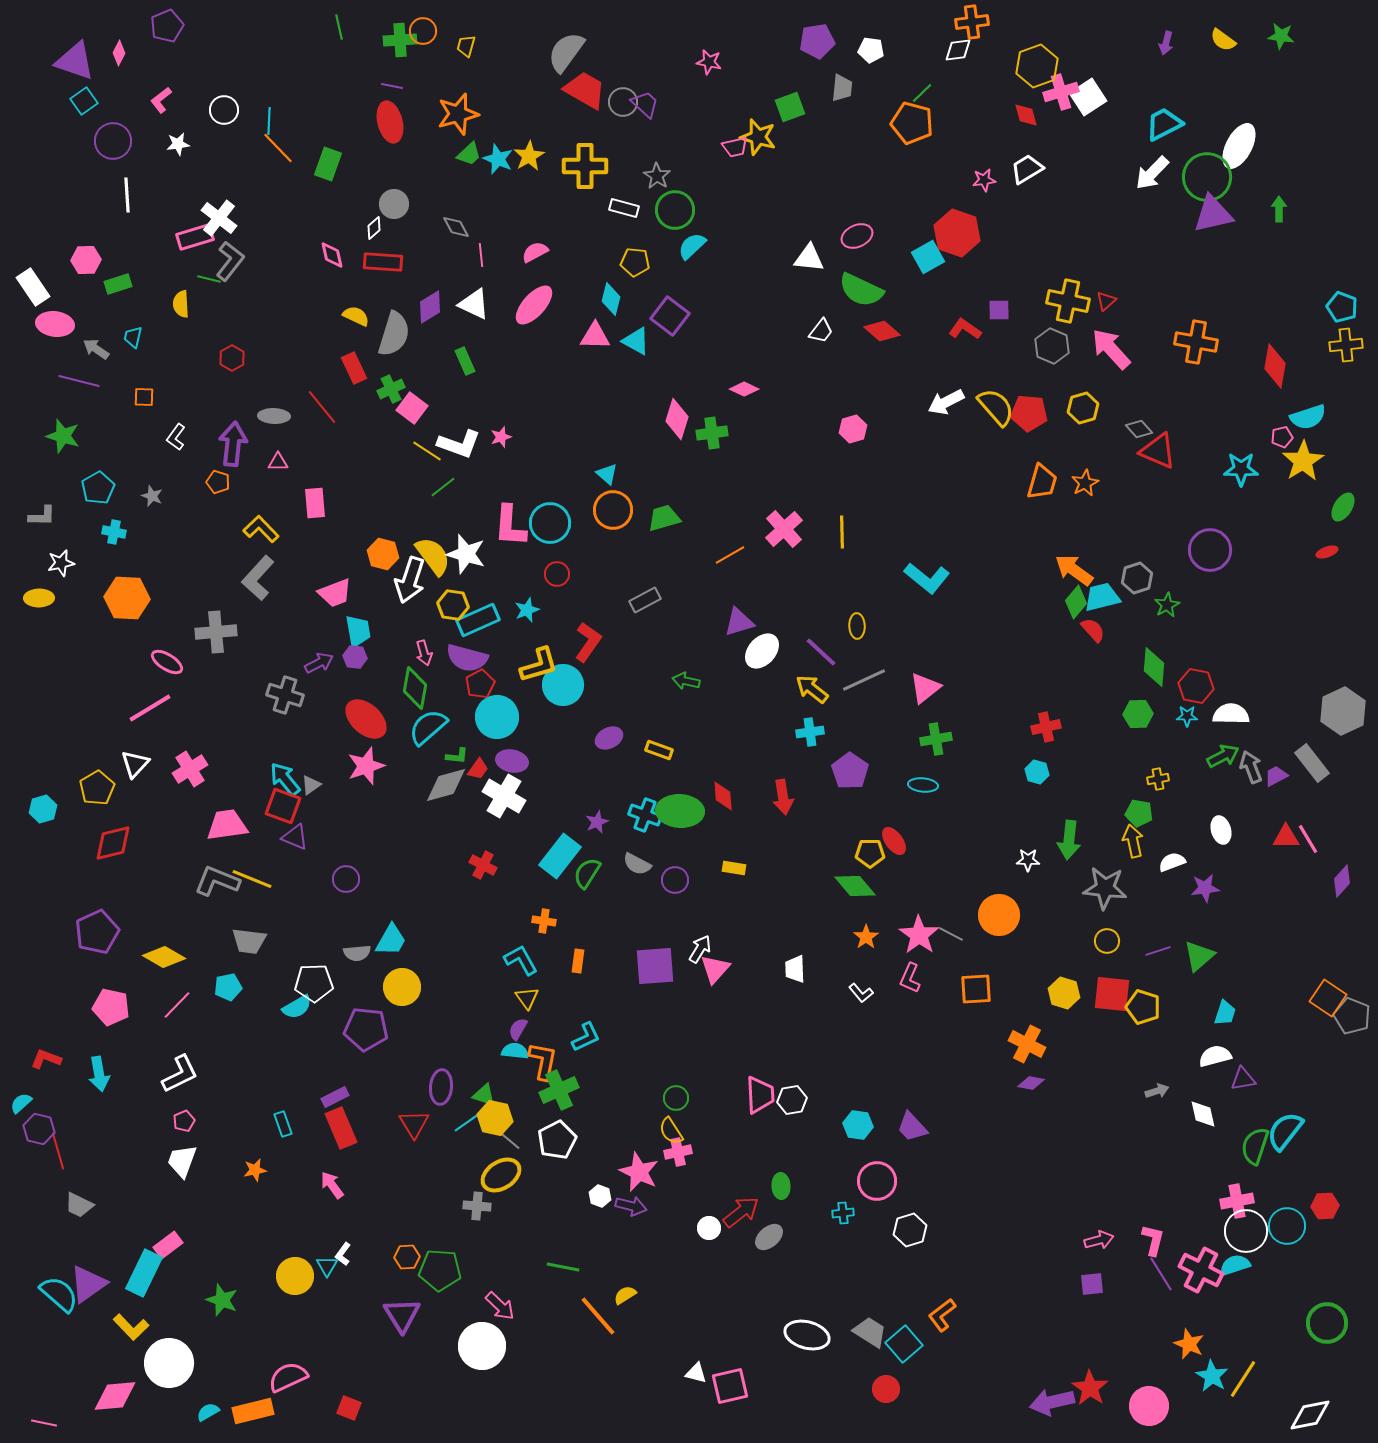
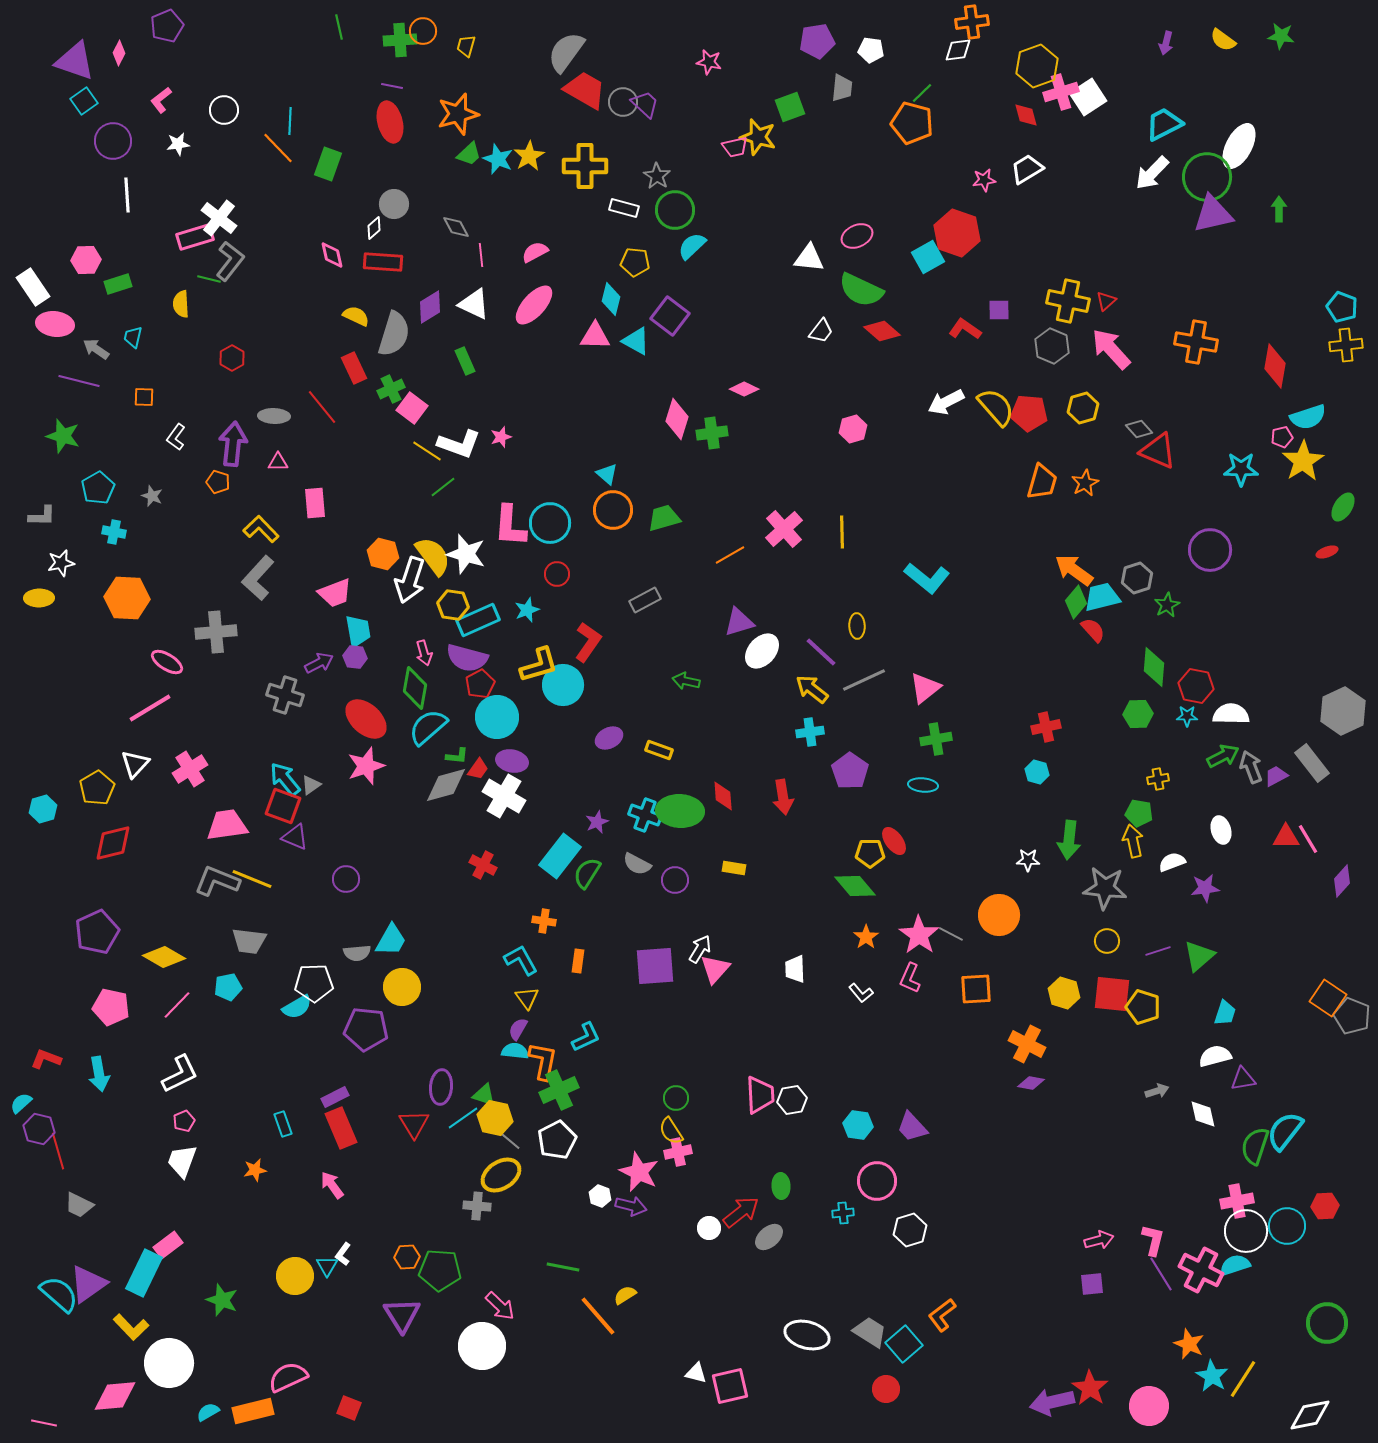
cyan line at (269, 121): moved 21 px right
cyan line at (469, 1121): moved 6 px left, 3 px up
